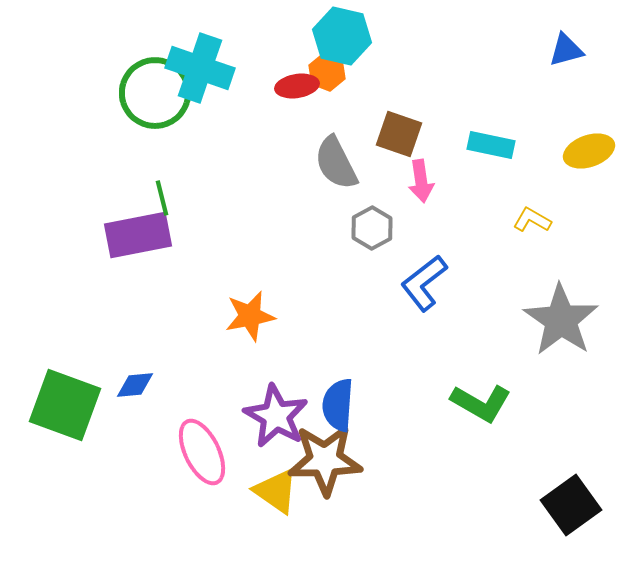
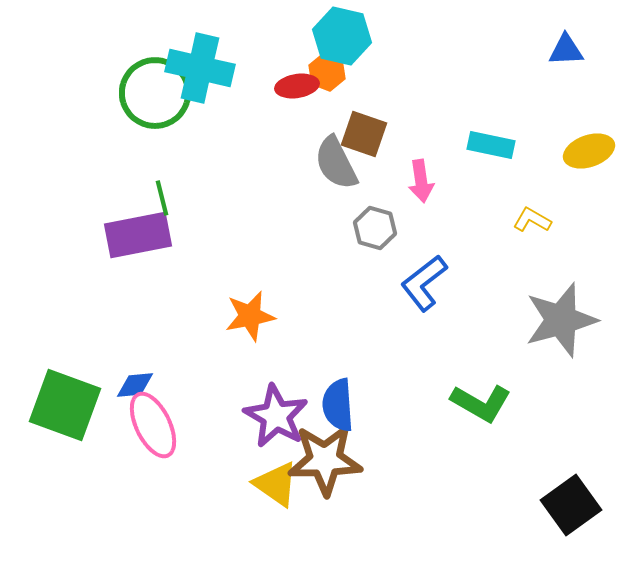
blue triangle: rotated 12 degrees clockwise
cyan cross: rotated 6 degrees counterclockwise
brown square: moved 35 px left
gray hexagon: moved 3 px right; rotated 15 degrees counterclockwise
gray star: rotated 22 degrees clockwise
blue semicircle: rotated 8 degrees counterclockwise
pink ellipse: moved 49 px left, 27 px up
yellow triangle: moved 7 px up
